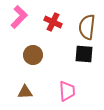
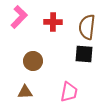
red cross: rotated 24 degrees counterclockwise
brown circle: moved 6 px down
pink trapezoid: moved 2 px right, 1 px down; rotated 15 degrees clockwise
